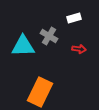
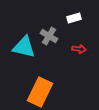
cyan triangle: moved 1 px right, 1 px down; rotated 15 degrees clockwise
